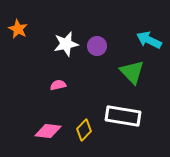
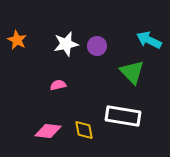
orange star: moved 1 px left, 11 px down
yellow diamond: rotated 55 degrees counterclockwise
